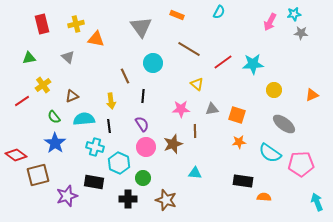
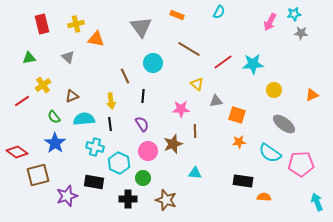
gray triangle at (212, 109): moved 4 px right, 8 px up
black line at (109, 126): moved 1 px right, 2 px up
pink circle at (146, 147): moved 2 px right, 4 px down
red diamond at (16, 155): moved 1 px right, 3 px up
